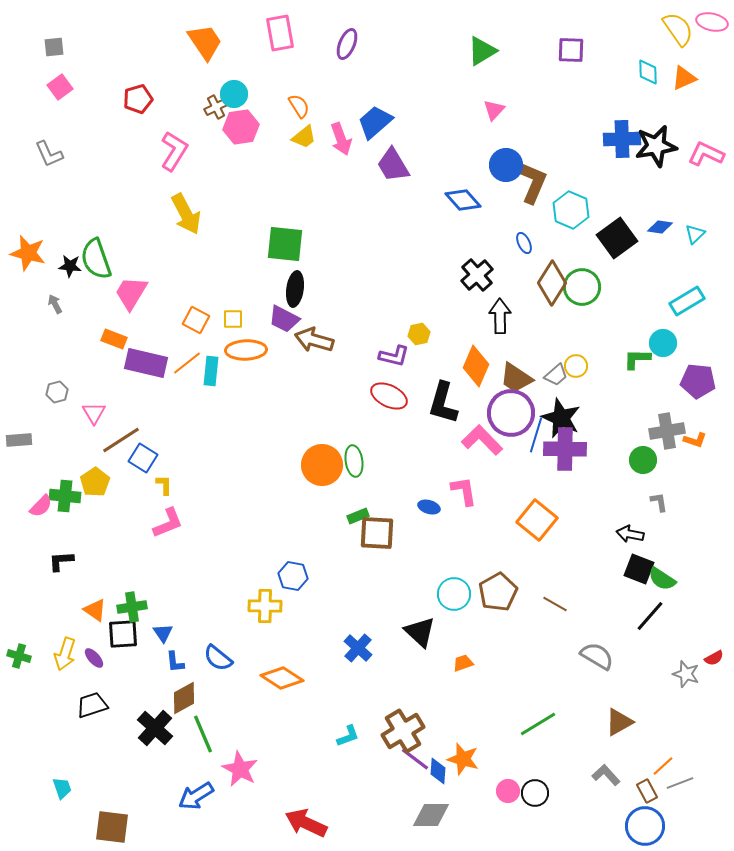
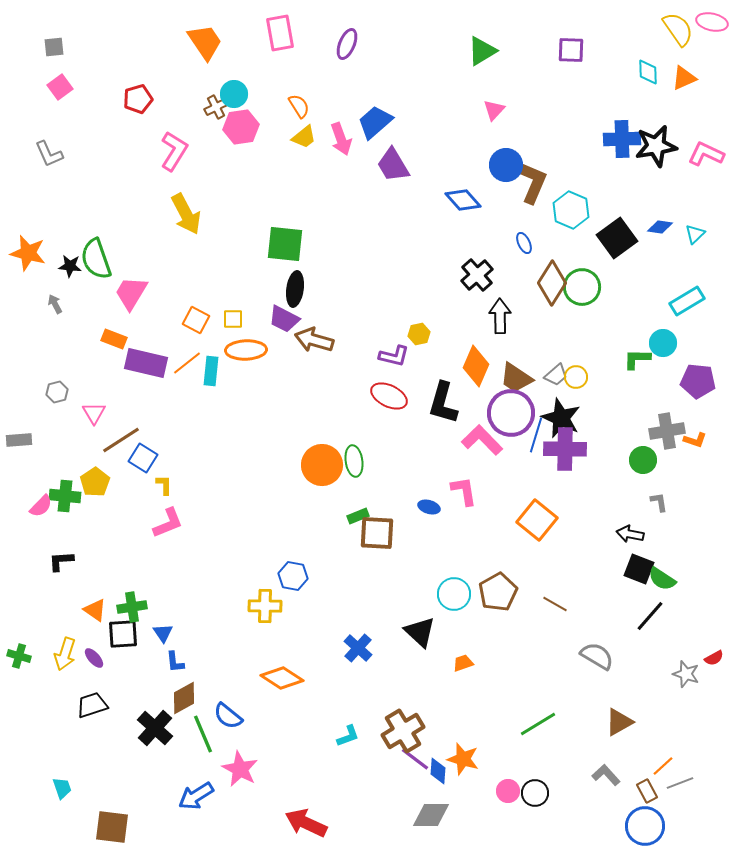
yellow circle at (576, 366): moved 11 px down
blue semicircle at (218, 658): moved 10 px right, 58 px down
